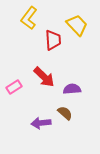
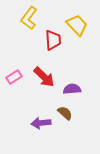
pink rectangle: moved 10 px up
